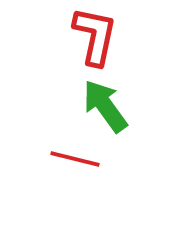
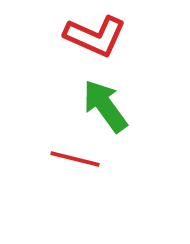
red L-shape: rotated 102 degrees clockwise
